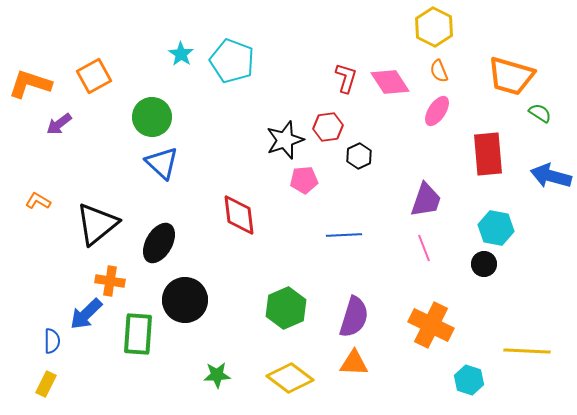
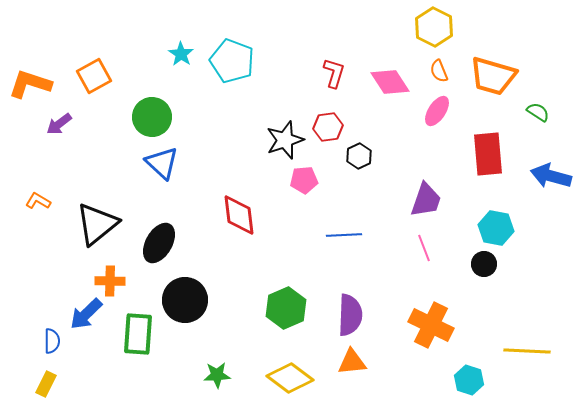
orange trapezoid at (511, 76): moved 18 px left
red L-shape at (346, 78): moved 12 px left, 5 px up
green semicircle at (540, 113): moved 2 px left, 1 px up
orange cross at (110, 281): rotated 8 degrees counterclockwise
purple semicircle at (354, 317): moved 4 px left, 2 px up; rotated 15 degrees counterclockwise
orange triangle at (354, 363): moved 2 px left, 1 px up; rotated 8 degrees counterclockwise
